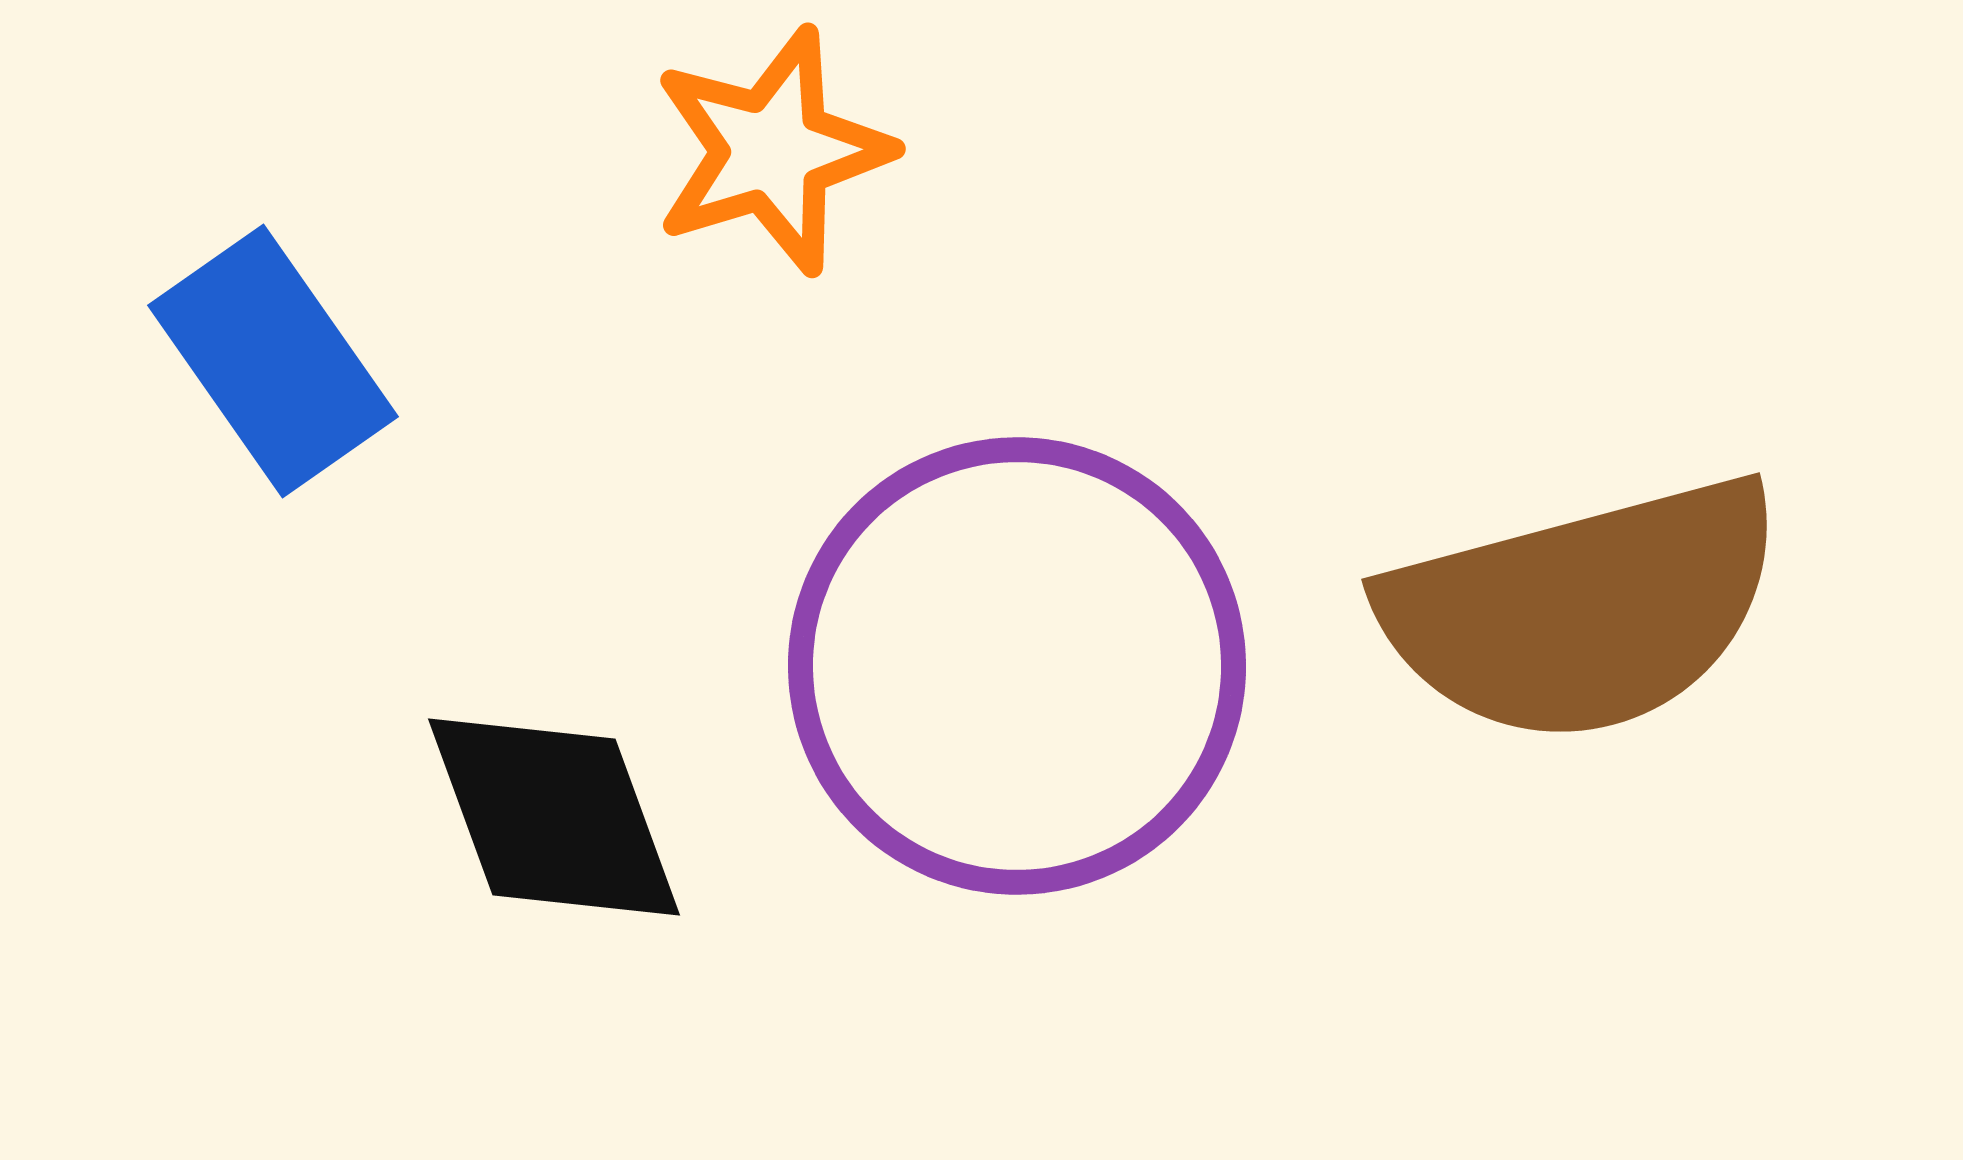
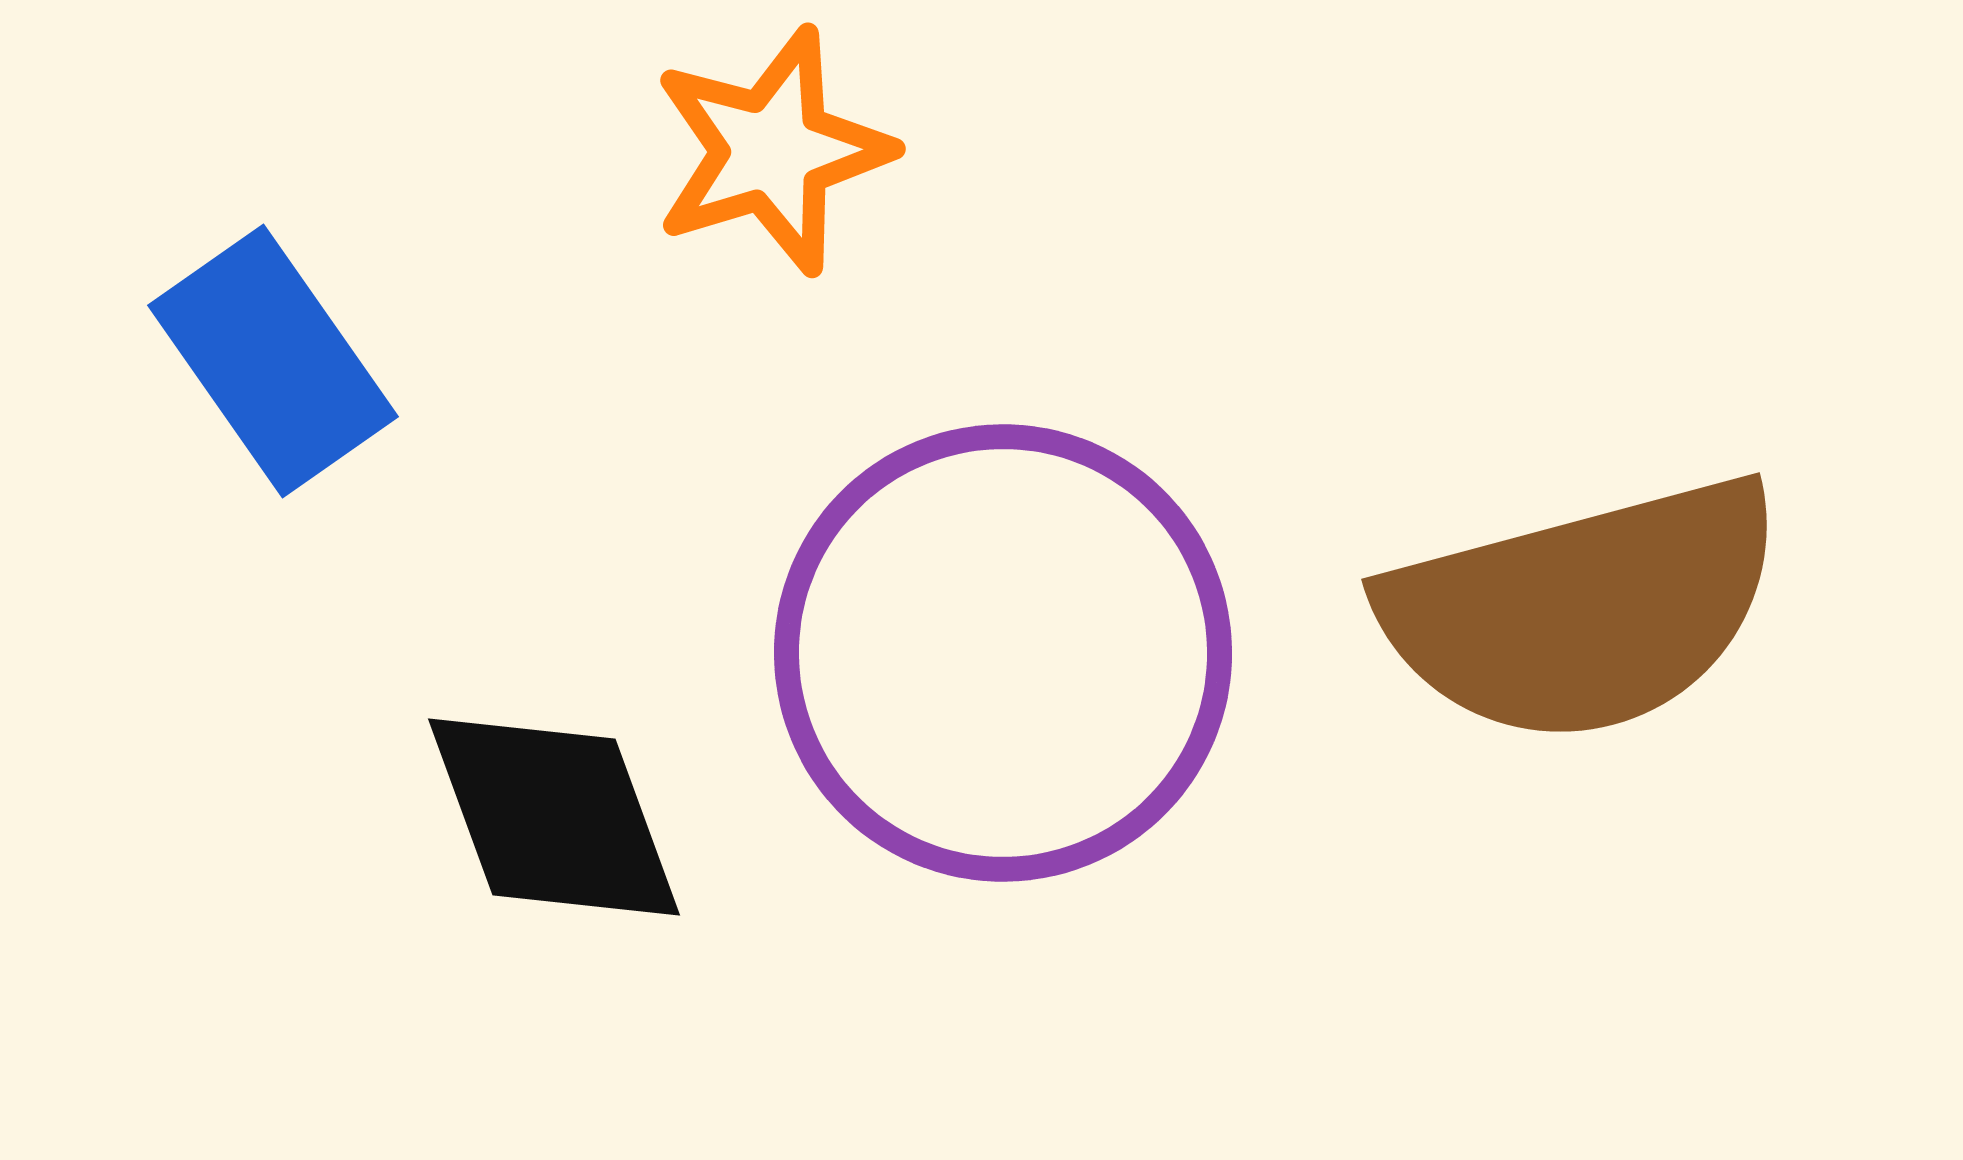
purple circle: moved 14 px left, 13 px up
